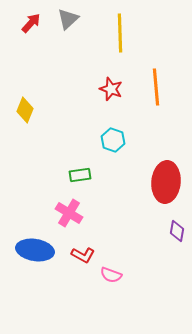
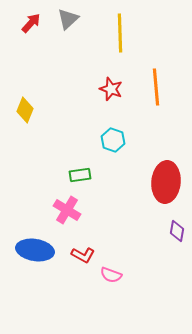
pink cross: moved 2 px left, 3 px up
